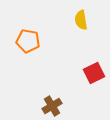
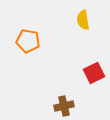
yellow semicircle: moved 2 px right
brown cross: moved 12 px right; rotated 18 degrees clockwise
